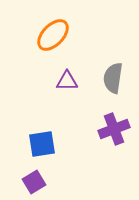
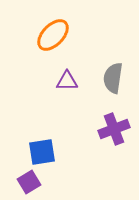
blue square: moved 8 px down
purple square: moved 5 px left
